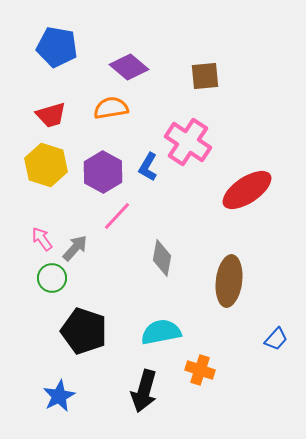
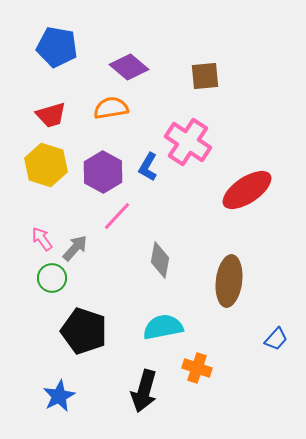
gray diamond: moved 2 px left, 2 px down
cyan semicircle: moved 2 px right, 5 px up
orange cross: moved 3 px left, 2 px up
